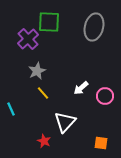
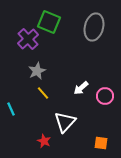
green square: rotated 20 degrees clockwise
